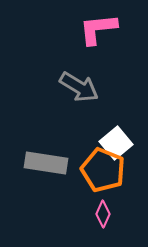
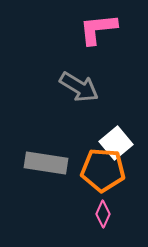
orange pentagon: rotated 18 degrees counterclockwise
